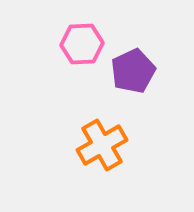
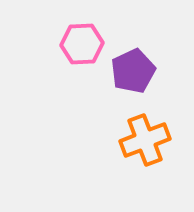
orange cross: moved 43 px right, 5 px up; rotated 9 degrees clockwise
